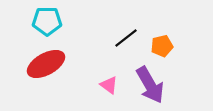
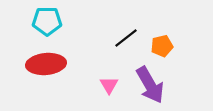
red ellipse: rotated 24 degrees clockwise
pink triangle: rotated 24 degrees clockwise
